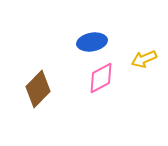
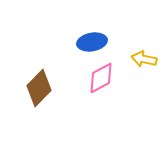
yellow arrow: rotated 35 degrees clockwise
brown diamond: moved 1 px right, 1 px up
